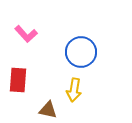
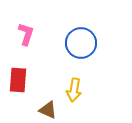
pink L-shape: rotated 120 degrees counterclockwise
blue circle: moved 9 px up
brown triangle: rotated 12 degrees clockwise
